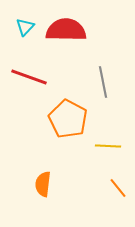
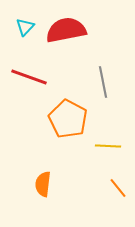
red semicircle: rotated 12 degrees counterclockwise
